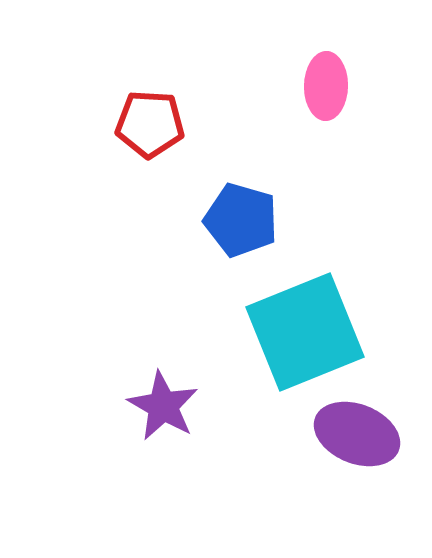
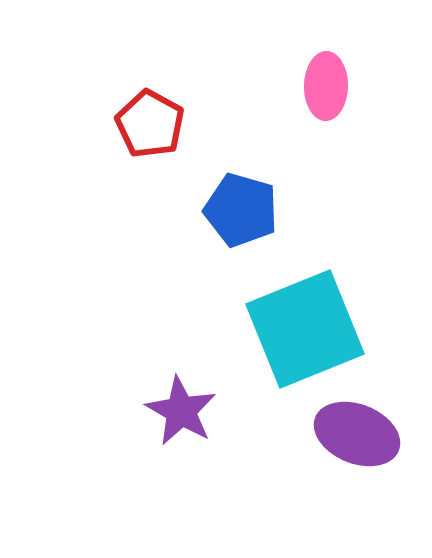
red pentagon: rotated 26 degrees clockwise
blue pentagon: moved 10 px up
cyan square: moved 3 px up
purple star: moved 18 px right, 5 px down
